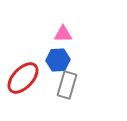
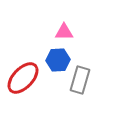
pink triangle: moved 1 px right, 2 px up
gray rectangle: moved 13 px right, 5 px up
